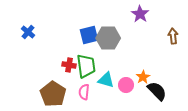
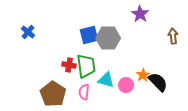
orange star: moved 2 px up
black semicircle: moved 1 px right, 9 px up
